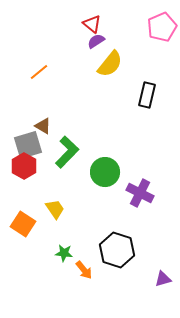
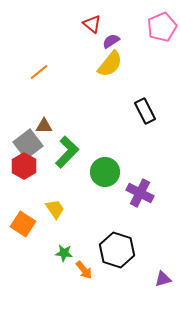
purple semicircle: moved 15 px right
black rectangle: moved 2 px left, 16 px down; rotated 40 degrees counterclockwise
brown triangle: moved 1 px right; rotated 30 degrees counterclockwise
gray square: moved 1 px up; rotated 20 degrees counterclockwise
